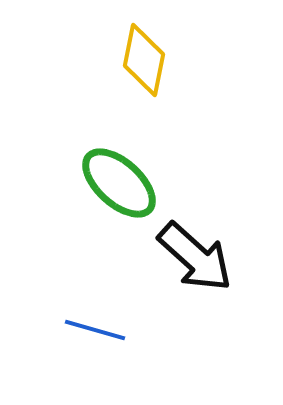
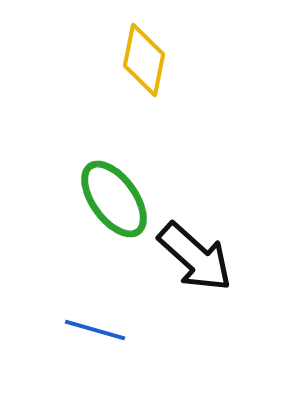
green ellipse: moved 5 px left, 16 px down; rotated 12 degrees clockwise
